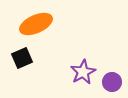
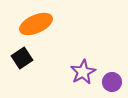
black square: rotated 10 degrees counterclockwise
